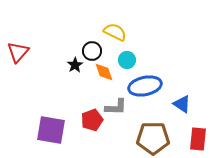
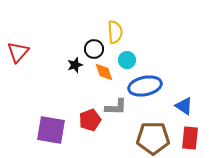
yellow semicircle: rotated 60 degrees clockwise
black circle: moved 2 px right, 2 px up
black star: rotated 14 degrees clockwise
blue triangle: moved 2 px right, 2 px down
red pentagon: moved 2 px left
red rectangle: moved 8 px left, 1 px up
